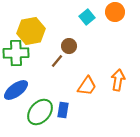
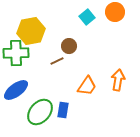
brown line: rotated 24 degrees clockwise
